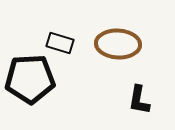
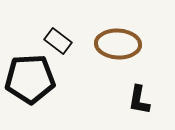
black rectangle: moved 2 px left, 2 px up; rotated 20 degrees clockwise
